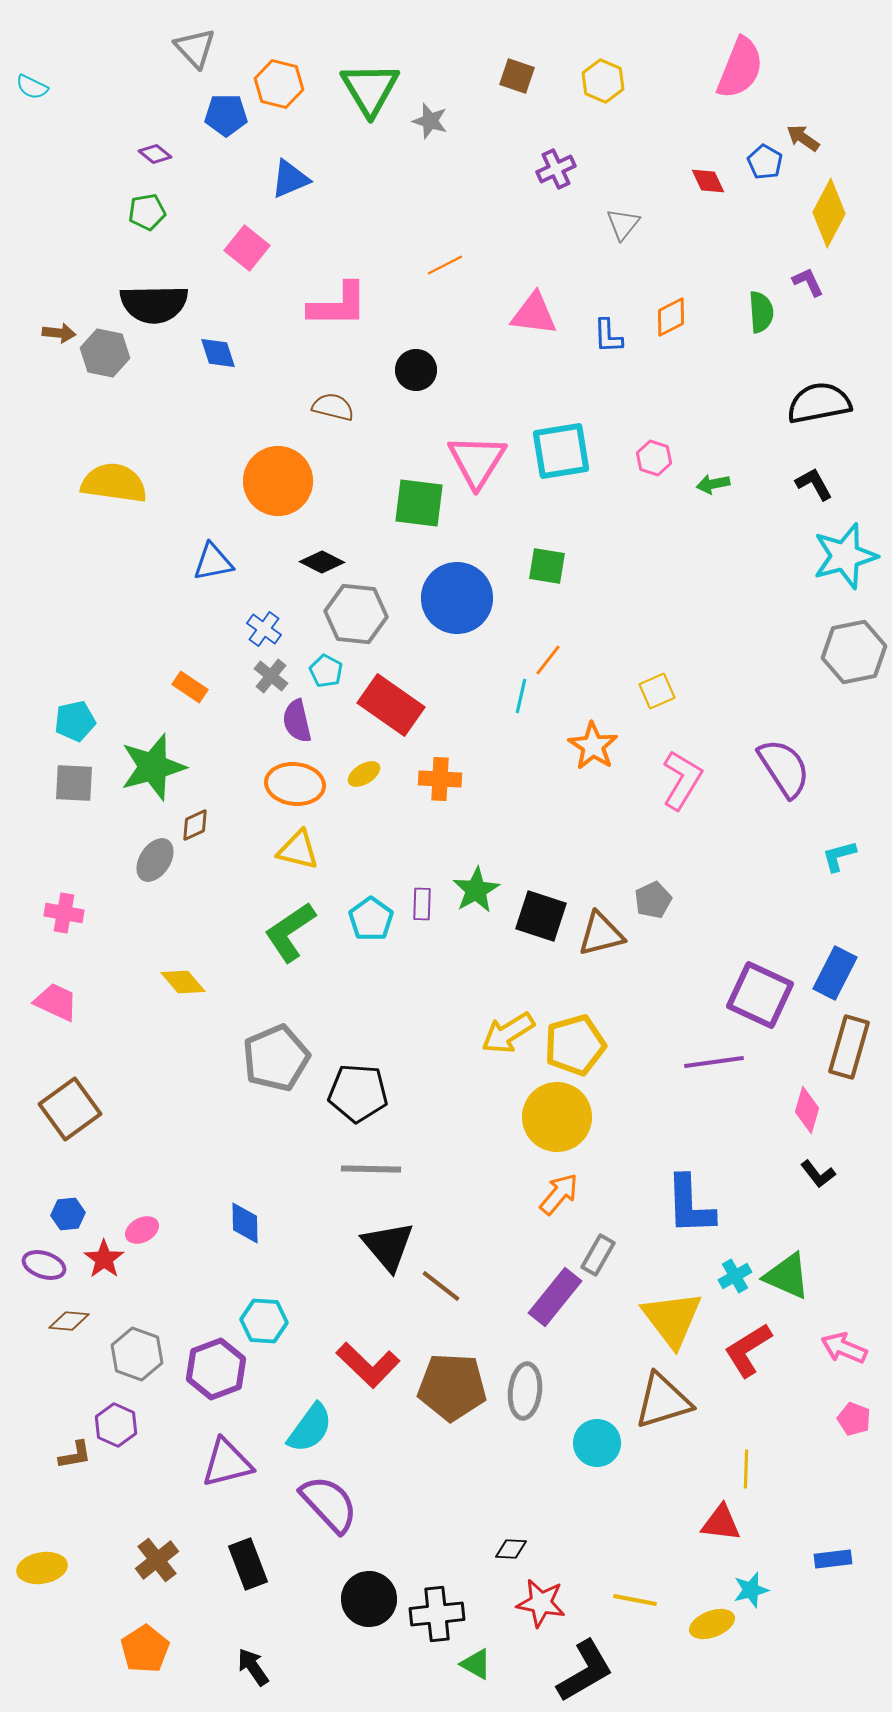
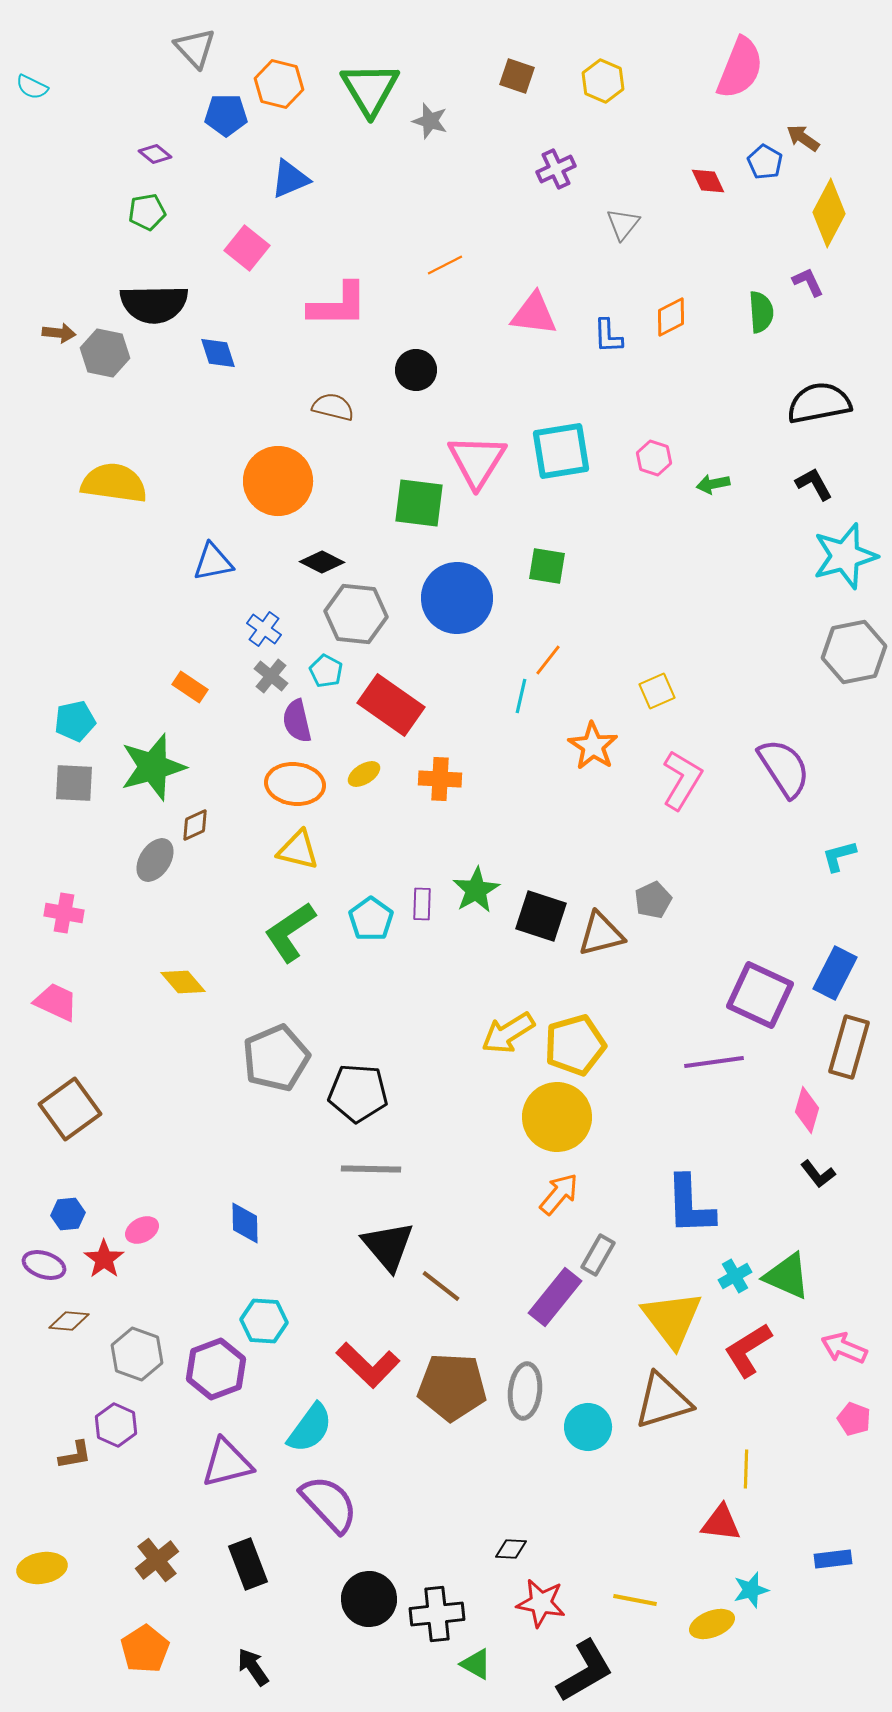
cyan circle at (597, 1443): moved 9 px left, 16 px up
